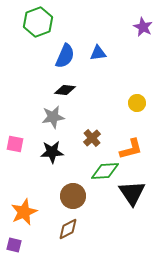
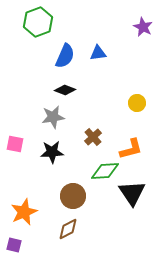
black diamond: rotated 15 degrees clockwise
brown cross: moved 1 px right, 1 px up
